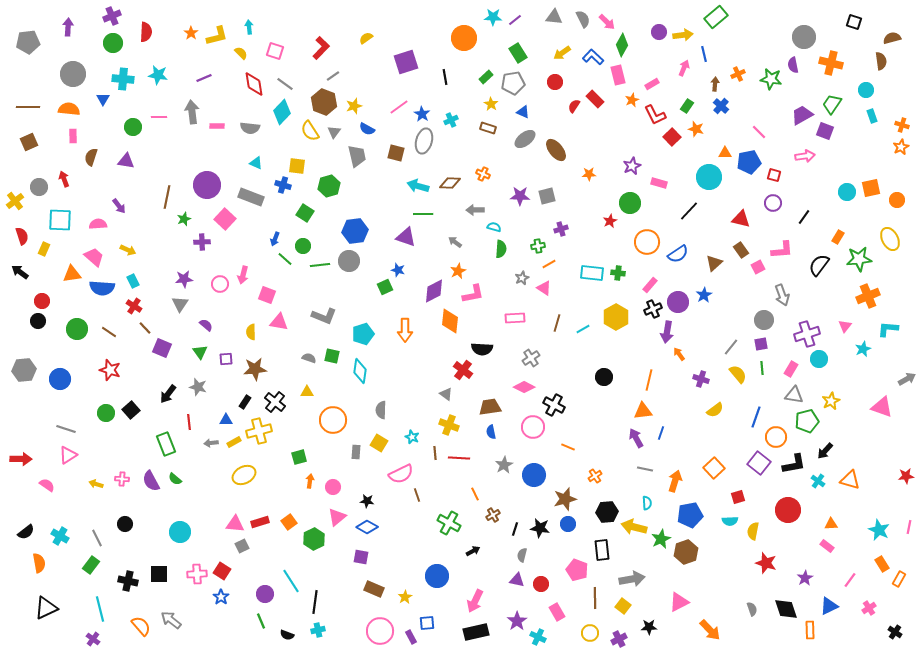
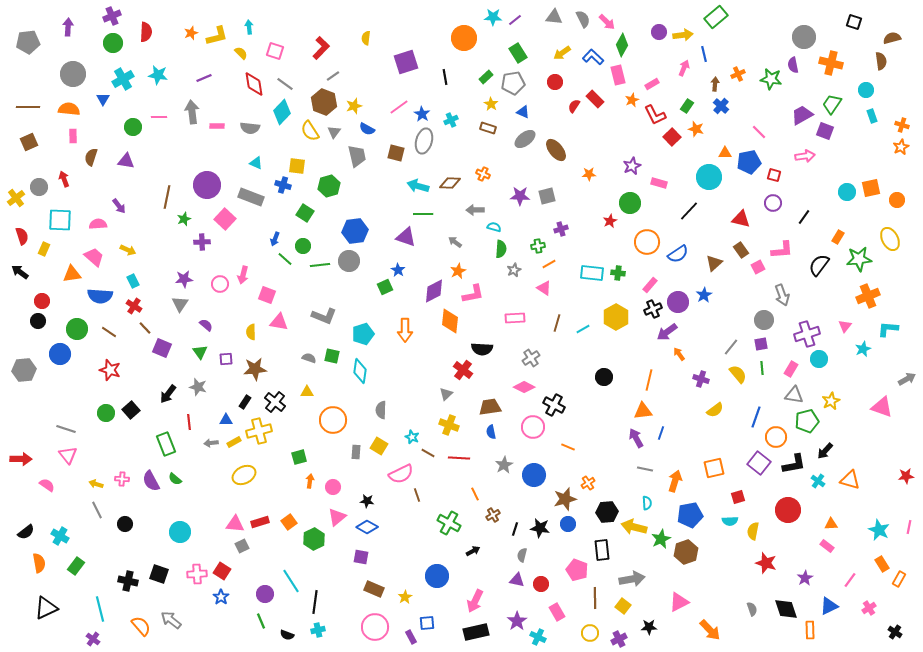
orange star at (191, 33): rotated 16 degrees clockwise
yellow semicircle at (366, 38): rotated 48 degrees counterclockwise
cyan cross at (123, 79): rotated 35 degrees counterclockwise
yellow cross at (15, 201): moved 1 px right, 3 px up
blue star at (398, 270): rotated 16 degrees clockwise
gray star at (522, 278): moved 8 px left, 8 px up
blue semicircle at (102, 288): moved 2 px left, 8 px down
purple arrow at (667, 332): rotated 45 degrees clockwise
blue circle at (60, 379): moved 25 px up
gray triangle at (446, 394): rotated 40 degrees clockwise
yellow square at (379, 443): moved 3 px down
brown line at (435, 453): moved 7 px left; rotated 56 degrees counterclockwise
pink triangle at (68, 455): rotated 36 degrees counterclockwise
orange square at (714, 468): rotated 30 degrees clockwise
orange cross at (595, 476): moved 7 px left, 7 px down
gray line at (97, 538): moved 28 px up
green rectangle at (91, 565): moved 15 px left, 1 px down
black square at (159, 574): rotated 18 degrees clockwise
pink circle at (380, 631): moved 5 px left, 4 px up
